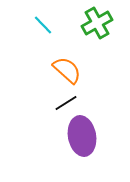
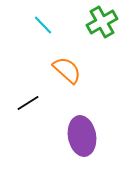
green cross: moved 5 px right, 1 px up
black line: moved 38 px left
